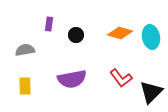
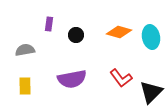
orange diamond: moved 1 px left, 1 px up
